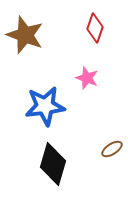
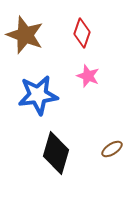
red diamond: moved 13 px left, 5 px down
pink star: moved 1 px right, 2 px up
blue star: moved 7 px left, 11 px up
black diamond: moved 3 px right, 11 px up
